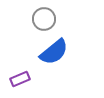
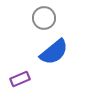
gray circle: moved 1 px up
